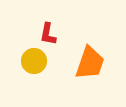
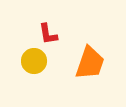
red L-shape: rotated 20 degrees counterclockwise
